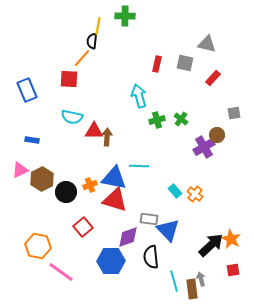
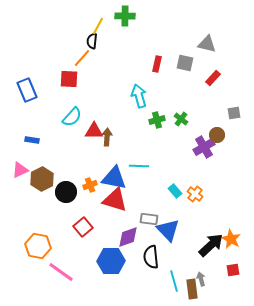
yellow line at (98, 26): rotated 18 degrees clockwise
cyan semicircle at (72, 117): rotated 60 degrees counterclockwise
